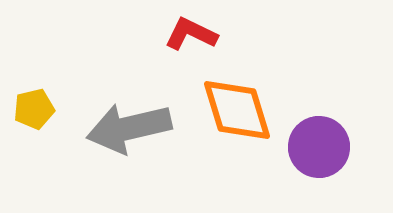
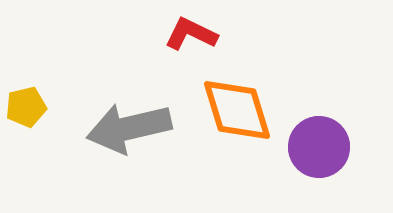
yellow pentagon: moved 8 px left, 2 px up
